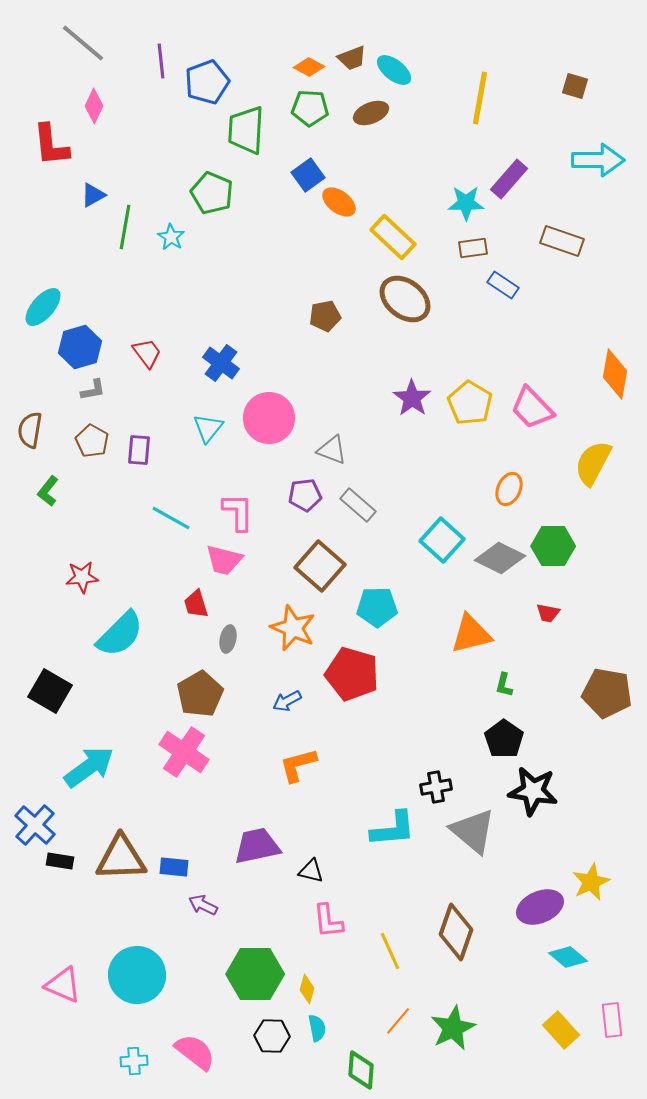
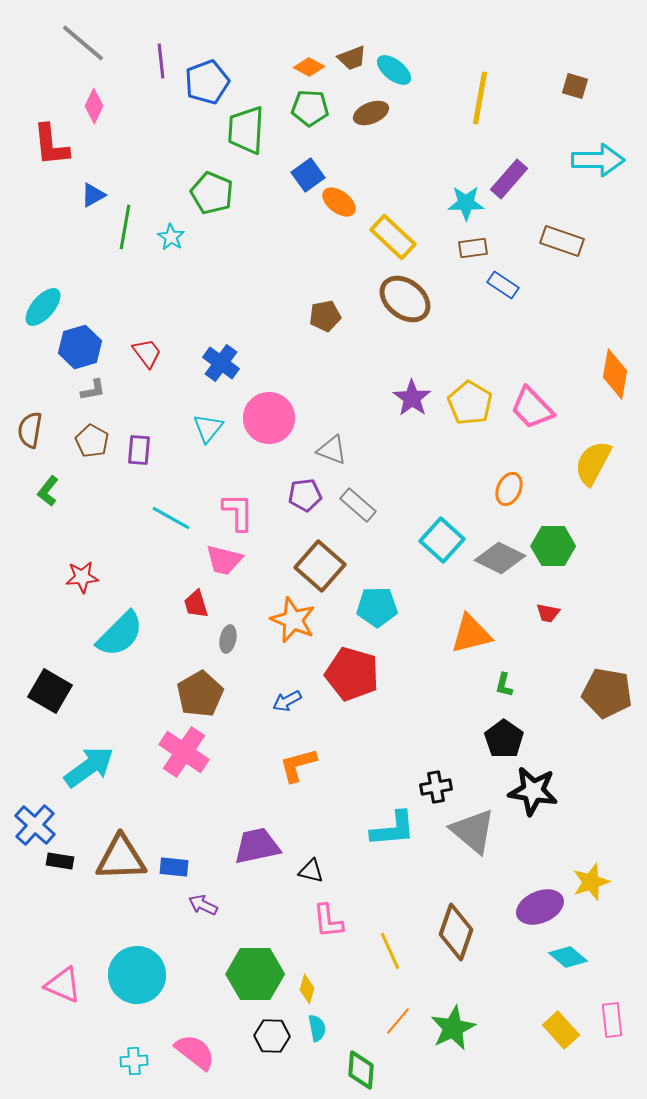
orange star at (293, 628): moved 8 px up
yellow star at (591, 882): rotated 6 degrees clockwise
